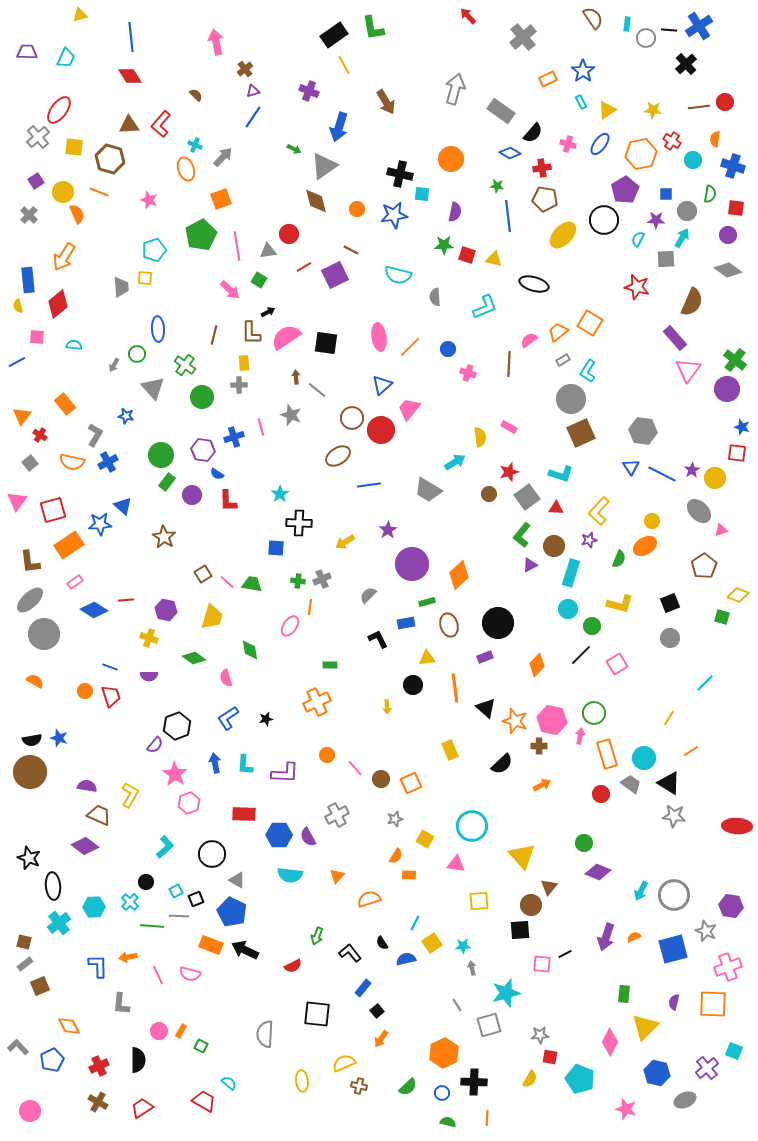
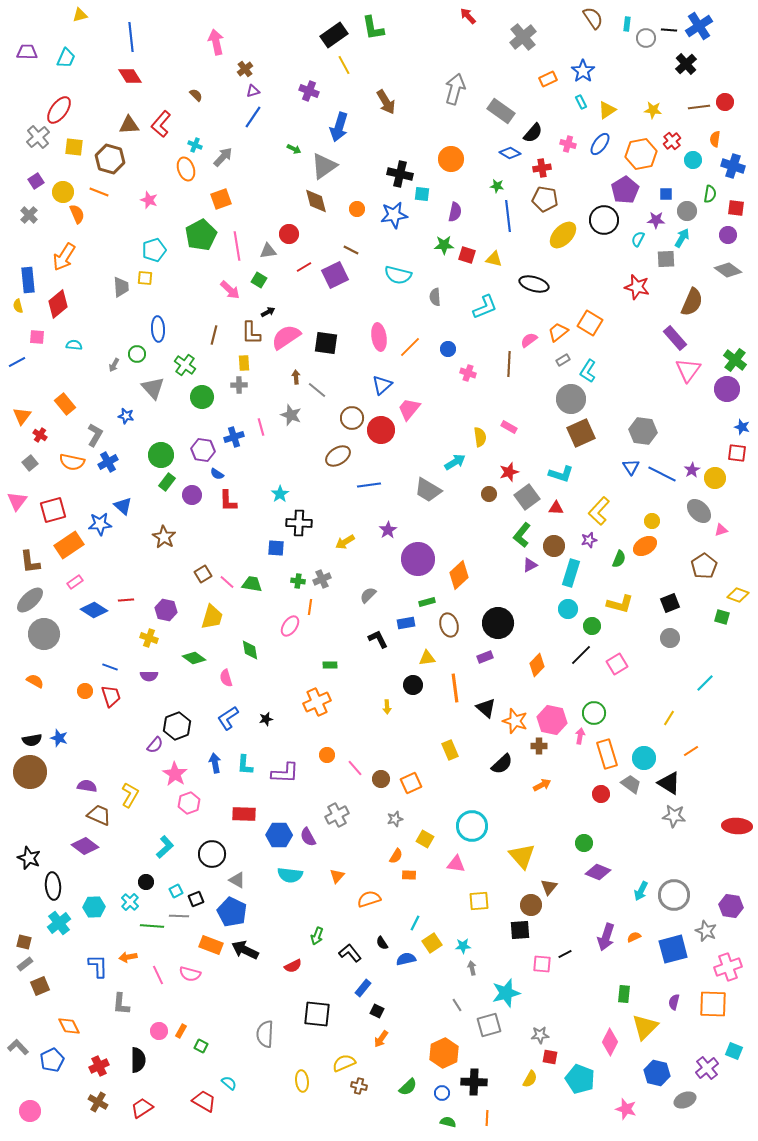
red cross at (672, 141): rotated 18 degrees clockwise
purple circle at (412, 564): moved 6 px right, 5 px up
black square at (377, 1011): rotated 24 degrees counterclockwise
